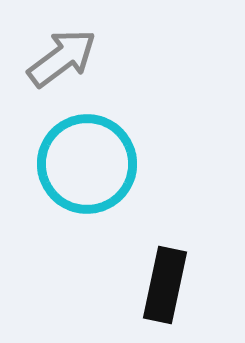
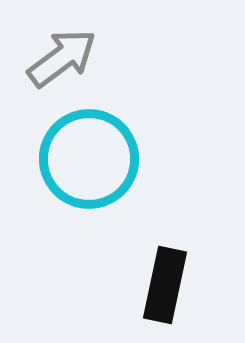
cyan circle: moved 2 px right, 5 px up
